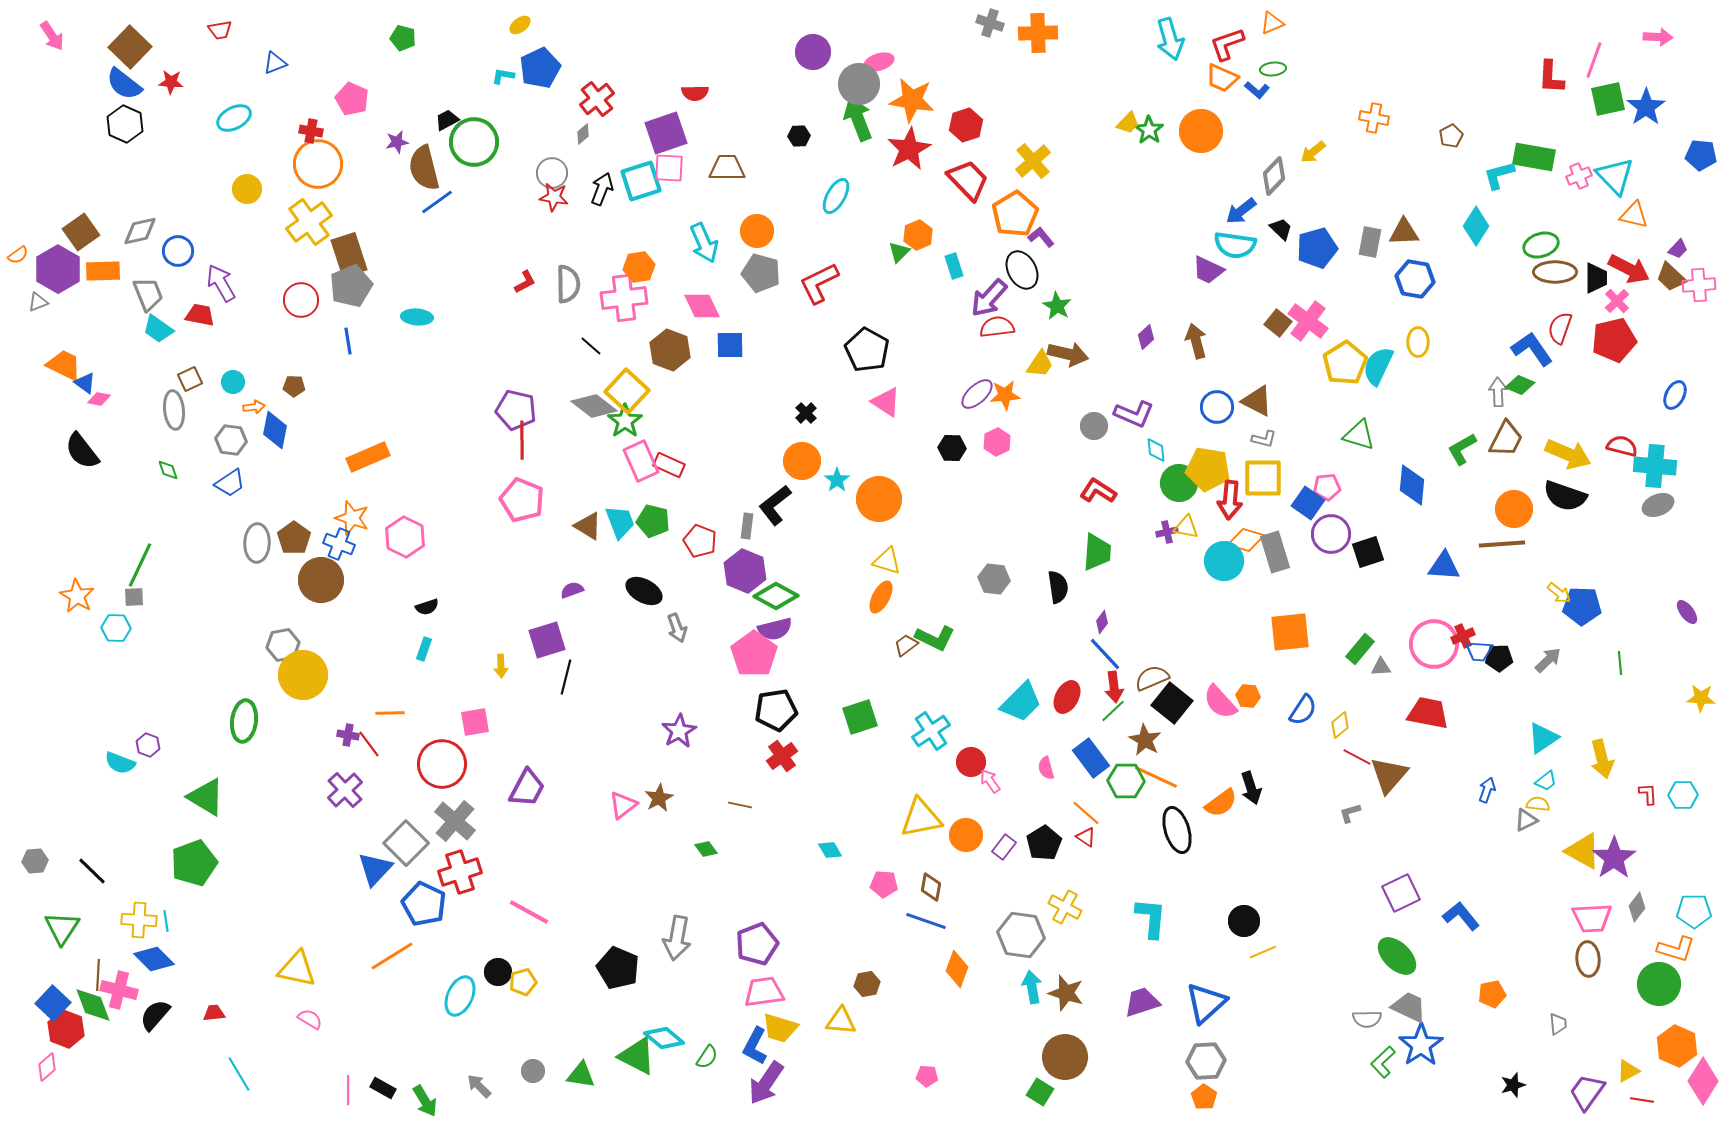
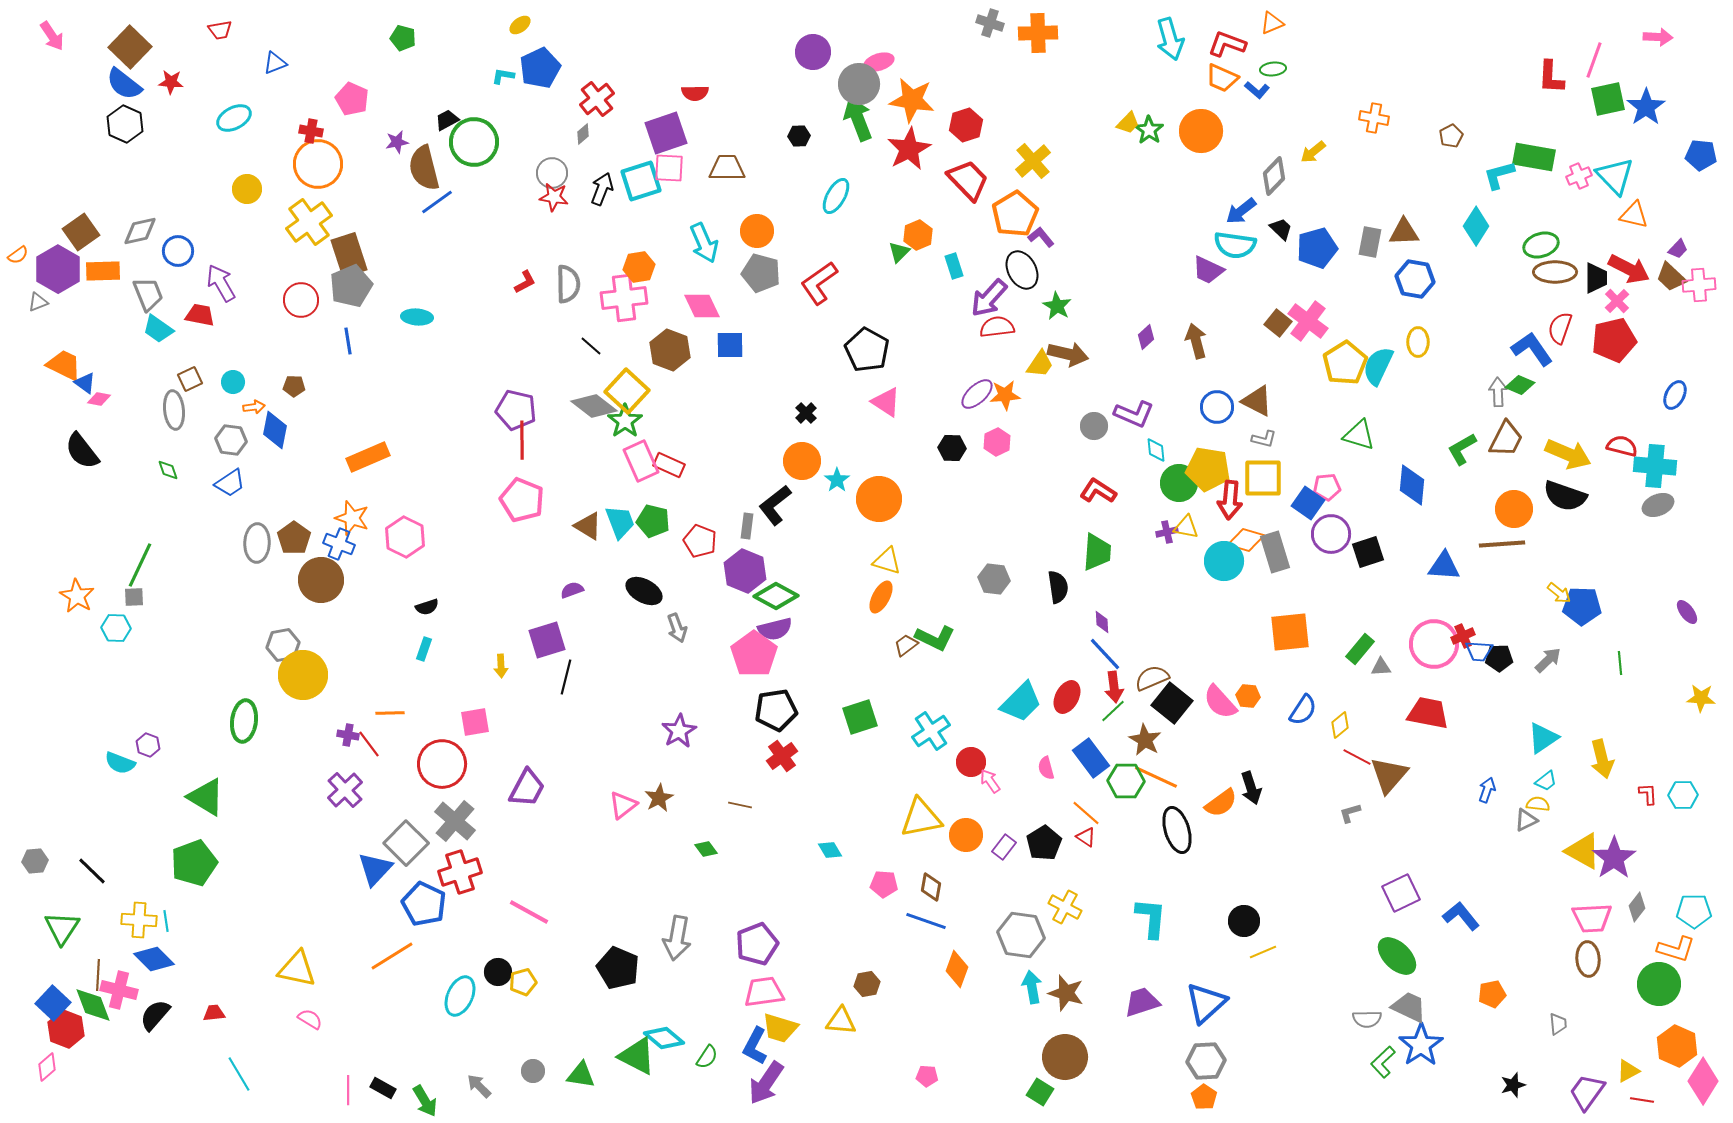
red L-shape at (1227, 44): rotated 39 degrees clockwise
red L-shape at (819, 283): rotated 9 degrees counterclockwise
purple diamond at (1102, 622): rotated 40 degrees counterclockwise
